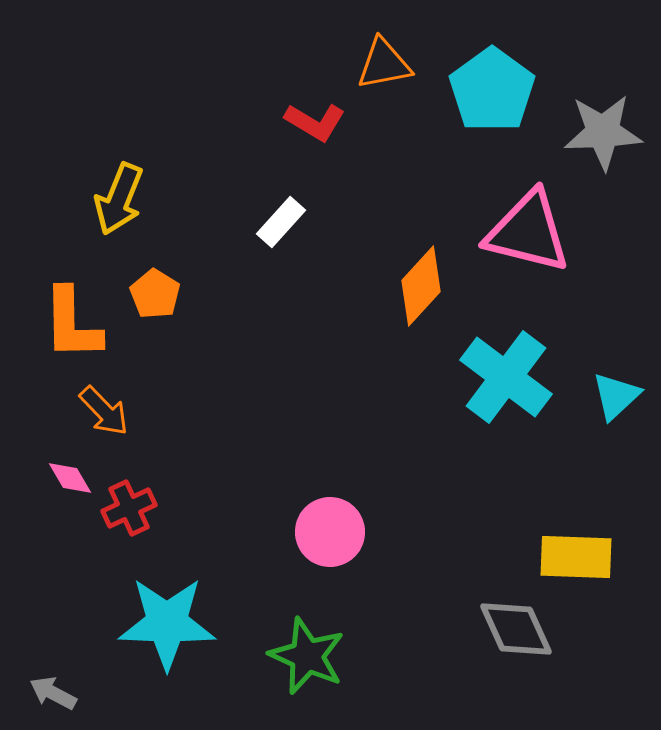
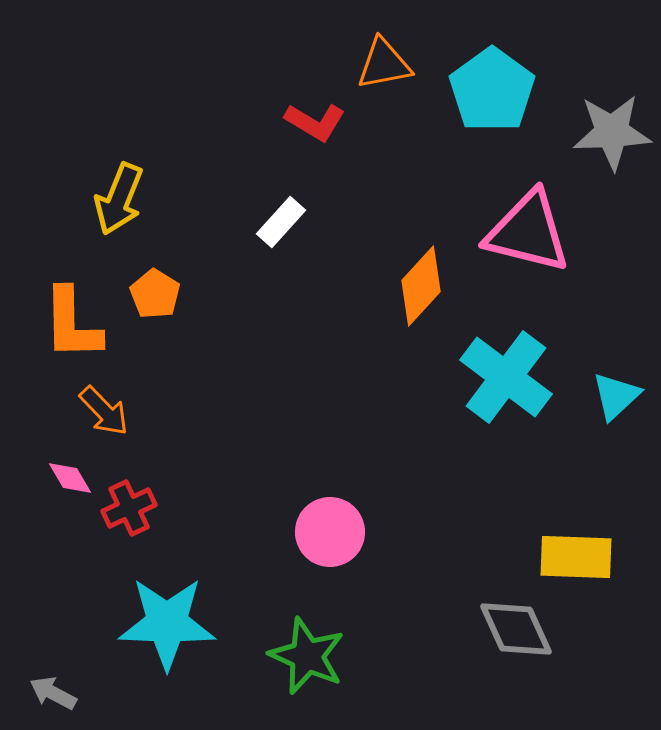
gray star: moved 9 px right
